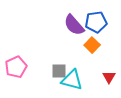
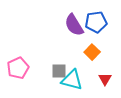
purple semicircle: rotated 10 degrees clockwise
orange square: moved 7 px down
pink pentagon: moved 2 px right, 1 px down
red triangle: moved 4 px left, 2 px down
